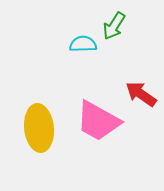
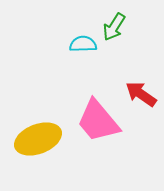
green arrow: moved 1 px down
pink trapezoid: rotated 21 degrees clockwise
yellow ellipse: moved 1 px left, 11 px down; rotated 75 degrees clockwise
